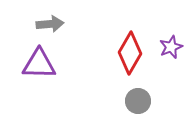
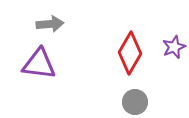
purple star: moved 3 px right
purple triangle: rotated 6 degrees clockwise
gray circle: moved 3 px left, 1 px down
